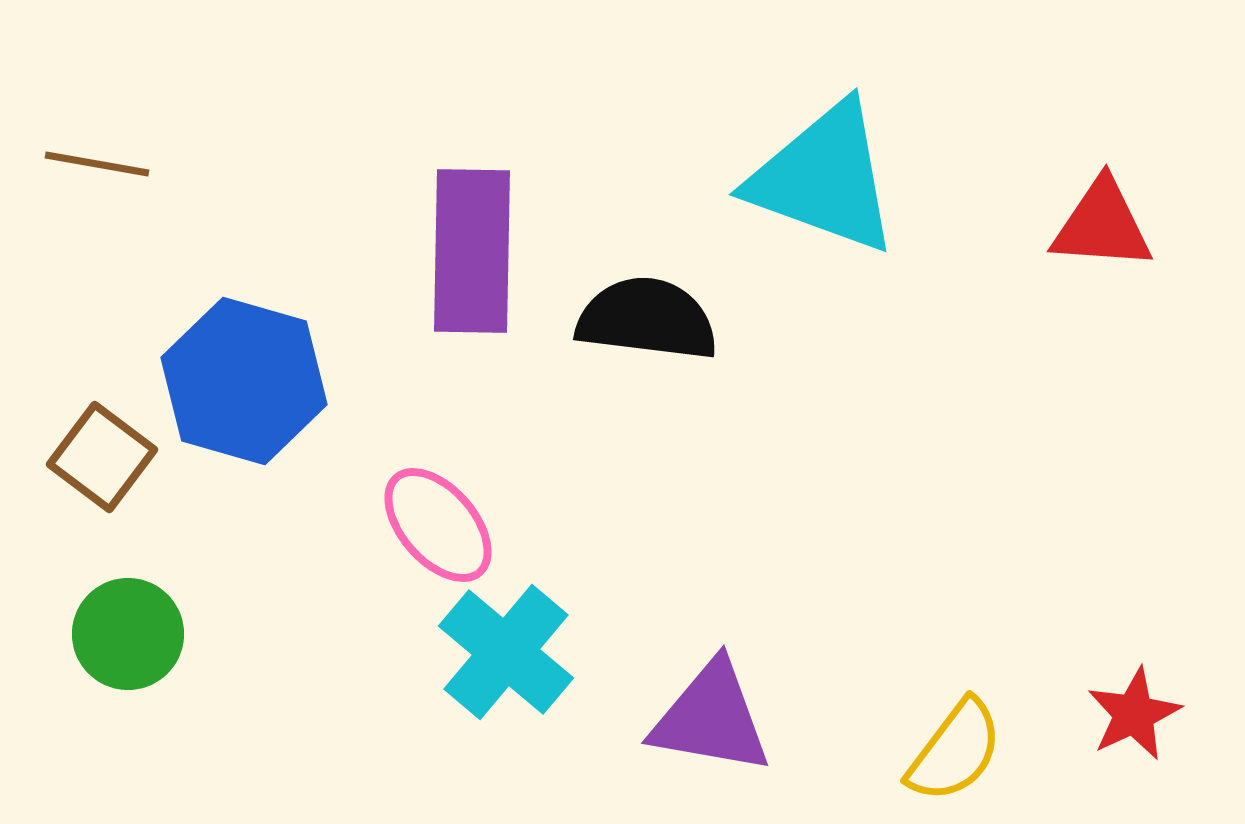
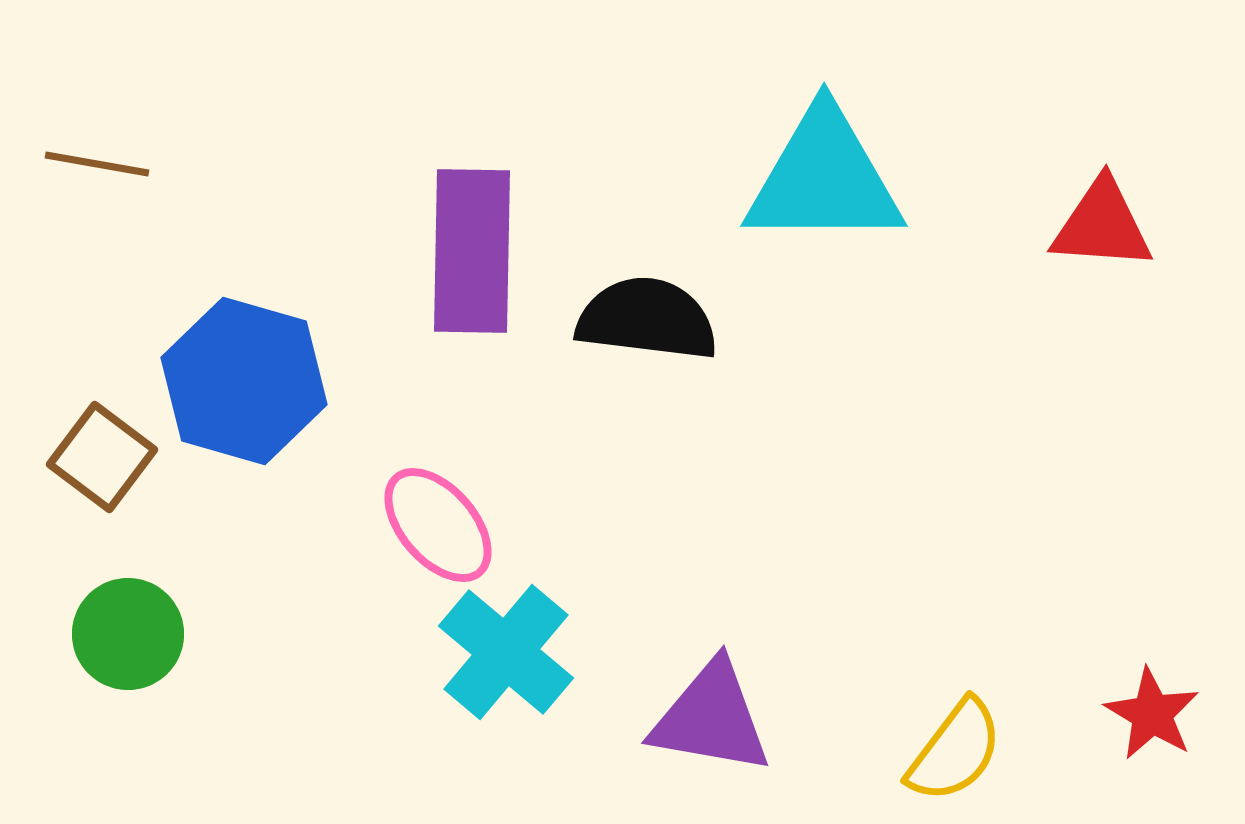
cyan triangle: rotated 20 degrees counterclockwise
red star: moved 18 px right; rotated 16 degrees counterclockwise
